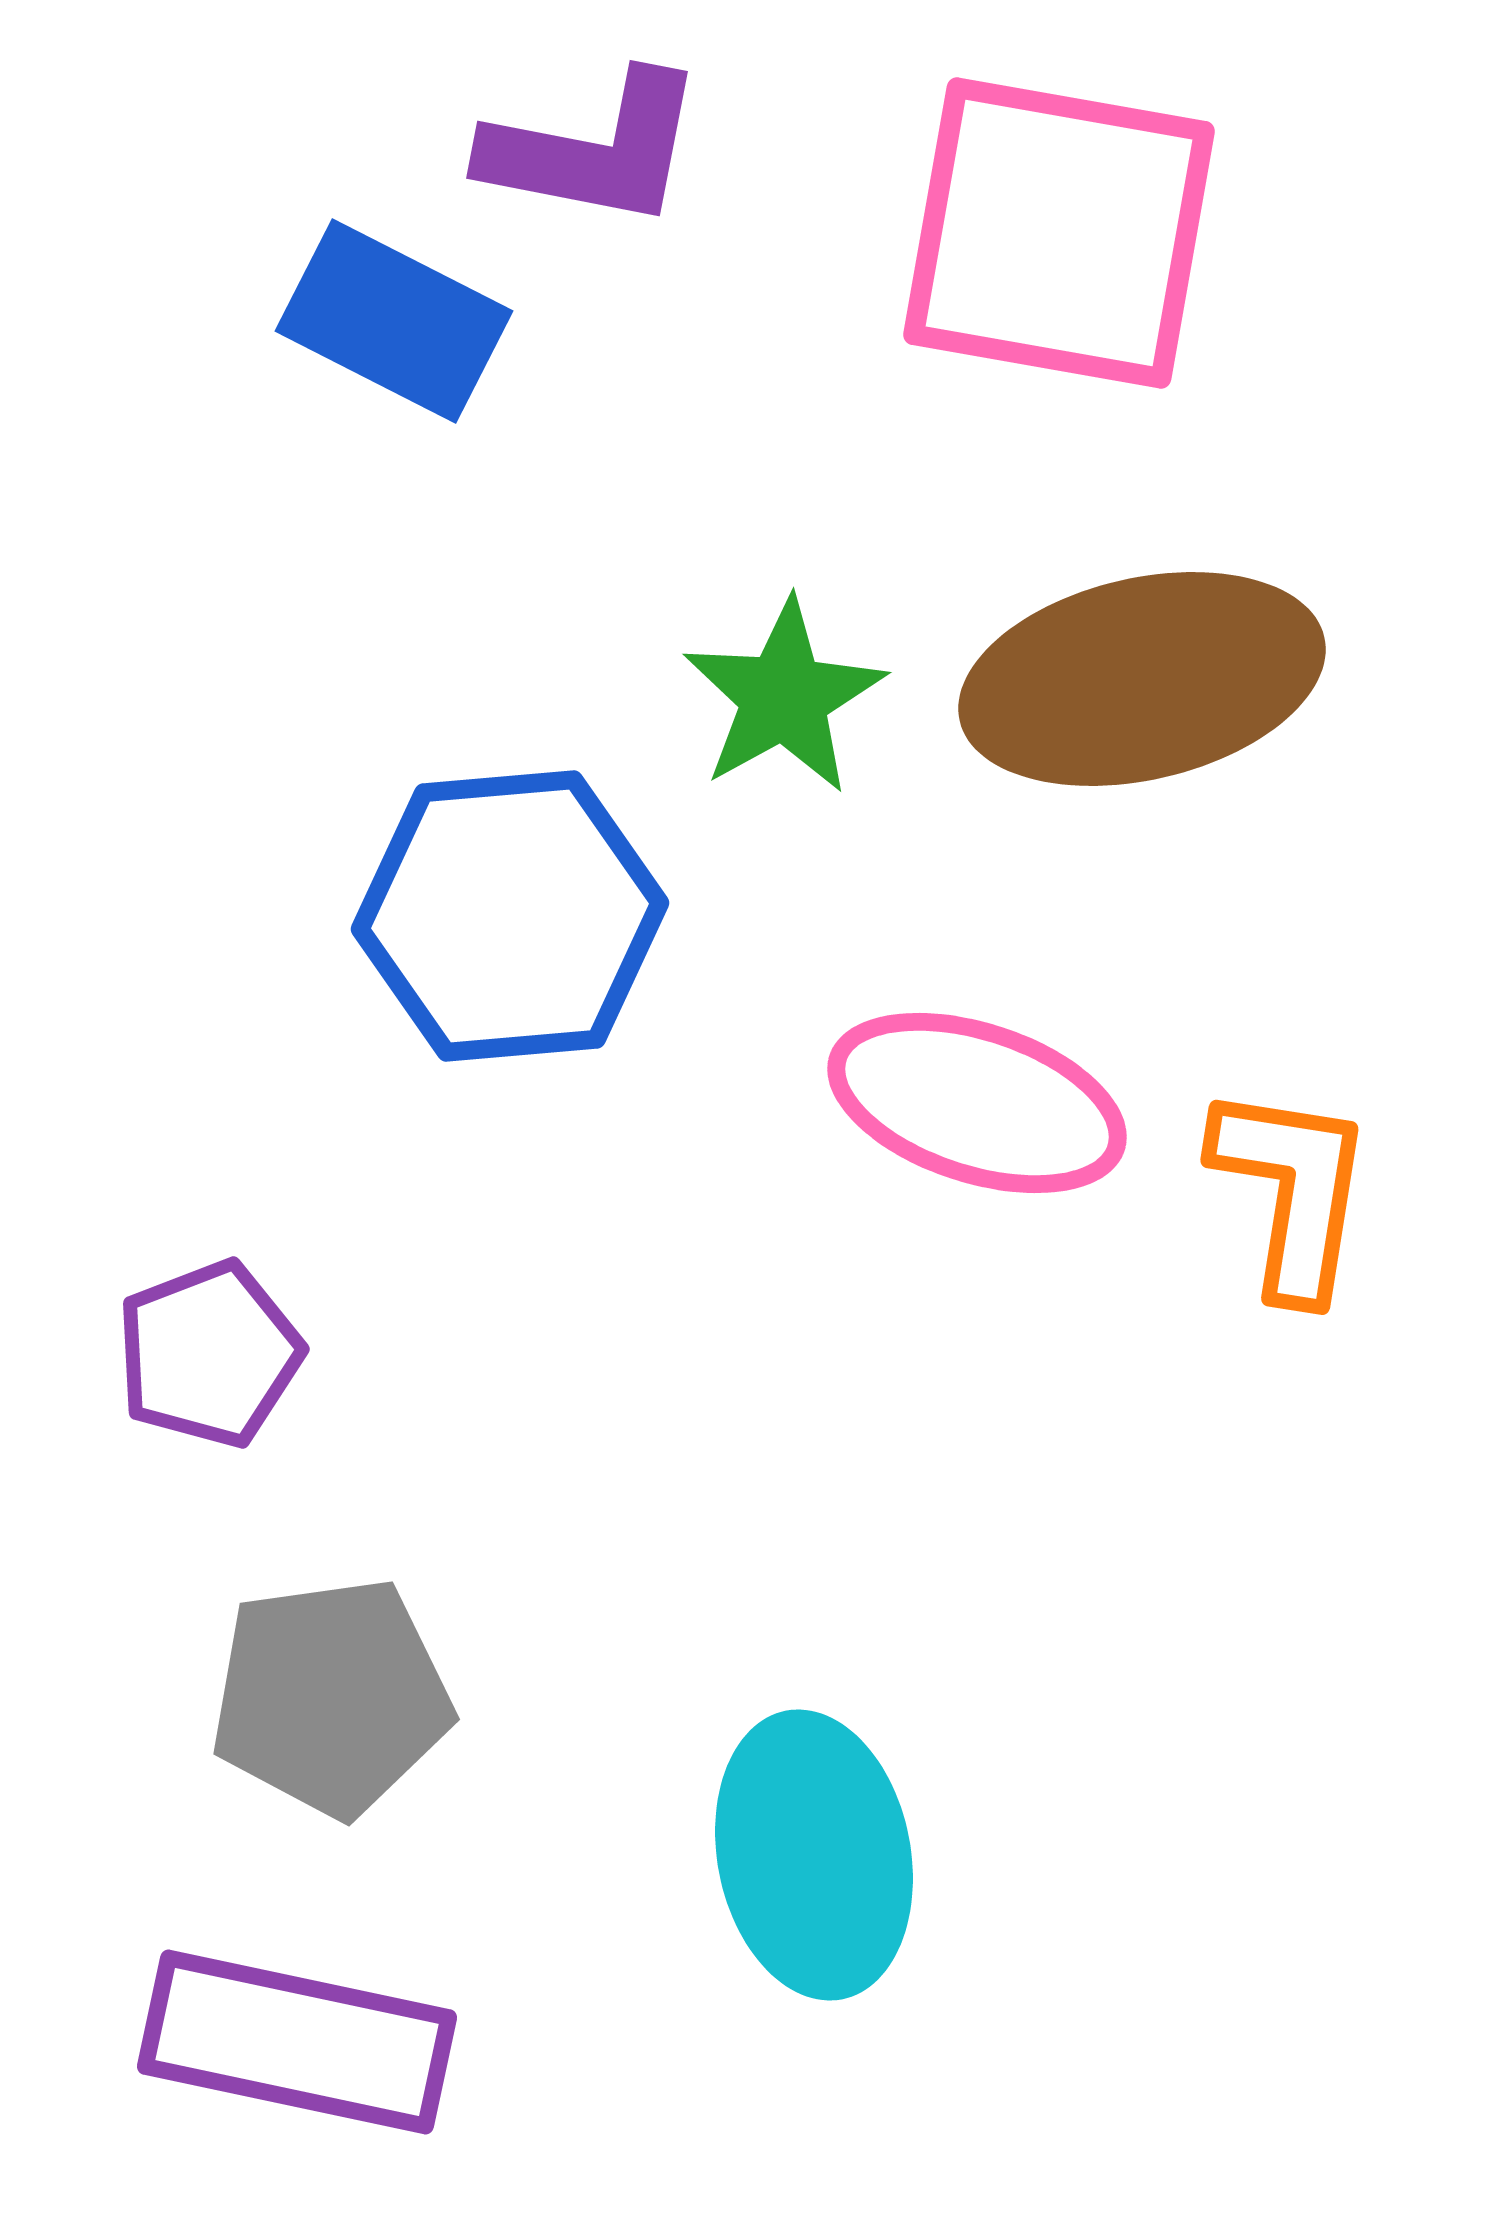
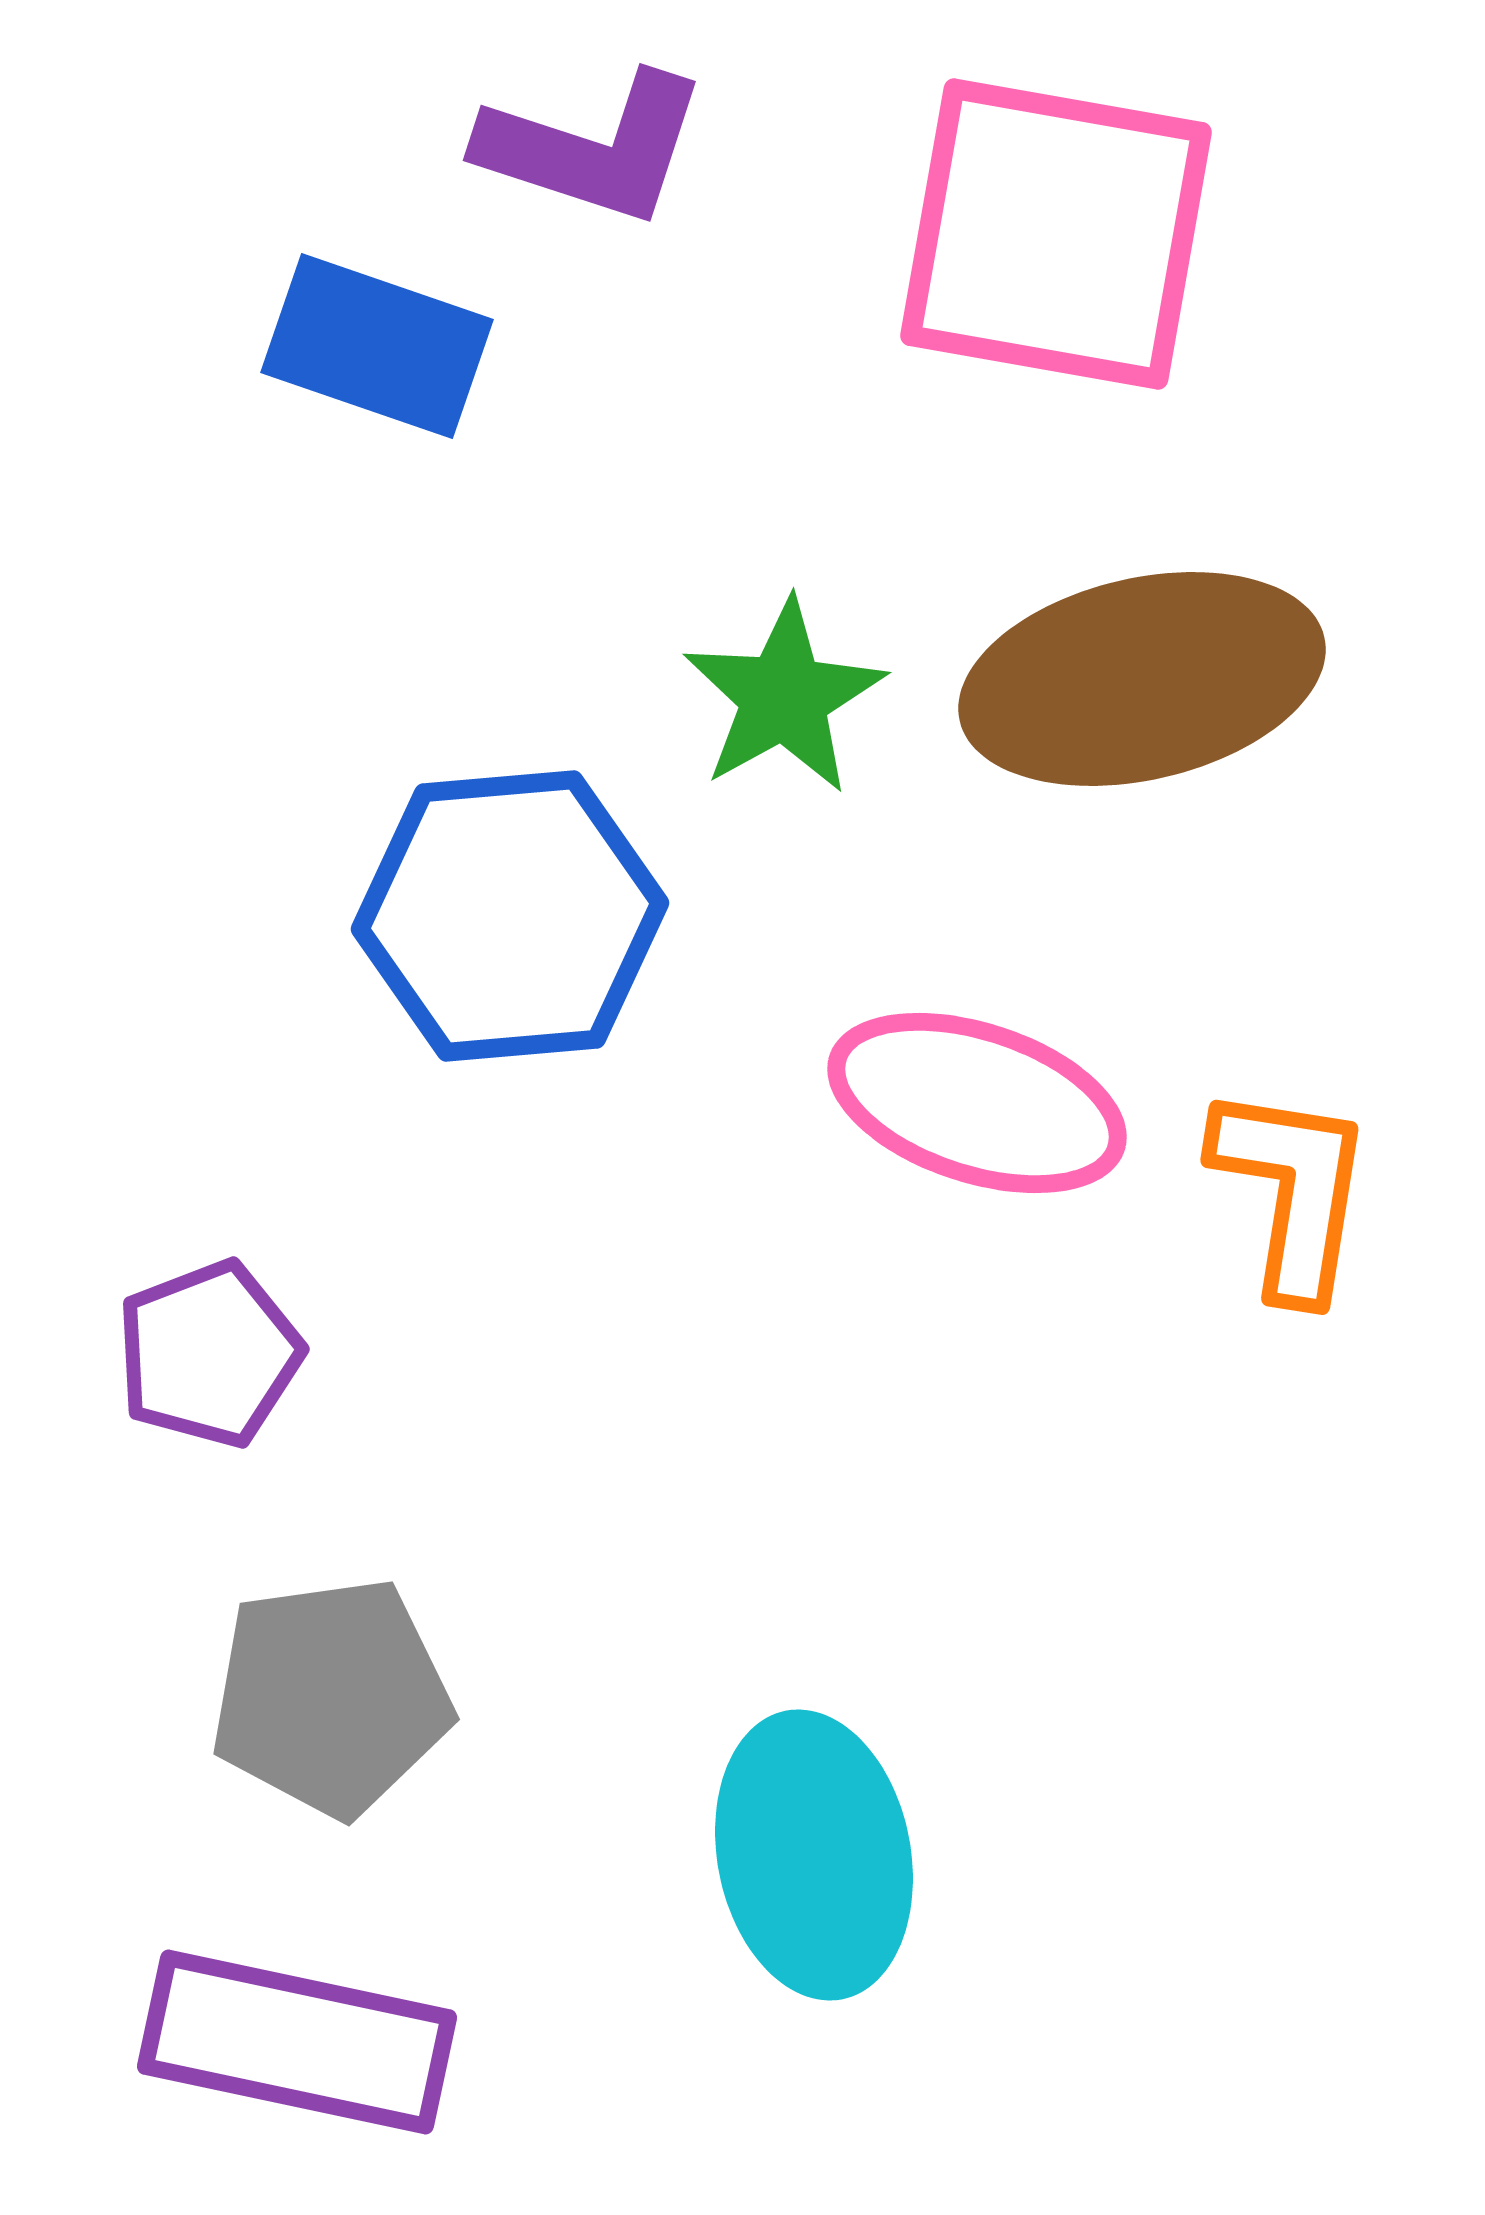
purple L-shape: moved 1 px left, 2 px up; rotated 7 degrees clockwise
pink square: moved 3 px left, 1 px down
blue rectangle: moved 17 px left, 25 px down; rotated 8 degrees counterclockwise
